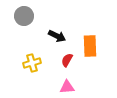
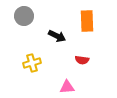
orange rectangle: moved 3 px left, 25 px up
red semicircle: moved 15 px right; rotated 112 degrees counterclockwise
